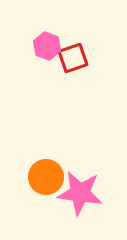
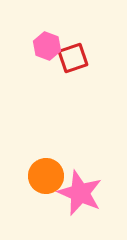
orange circle: moved 1 px up
pink star: rotated 15 degrees clockwise
